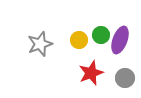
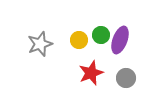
gray circle: moved 1 px right
